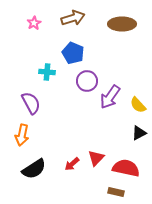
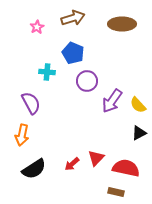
pink star: moved 3 px right, 4 px down
purple arrow: moved 2 px right, 4 px down
